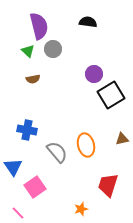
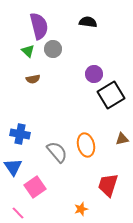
blue cross: moved 7 px left, 4 px down
